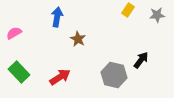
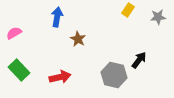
gray star: moved 1 px right, 2 px down
black arrow: moved 2 px left
green rectangle: moved 2 px up
red arrow: rotated 20 degrees clockwise
